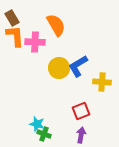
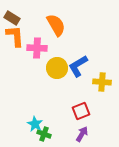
brown rectangle: rotated 28 degrees counterclockwise
pink cross: moved 2 px right, 6 px down
yellow circle: moved 2 px left
cyan star: moved 2 px left; rotated 14 degrees clockwise
purple arrow: moved 1 px right, 1 px up; rotated 21 degrees clockwise
